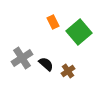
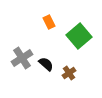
orange rectangle: moved 4 px left
green square: moved 4 px down
brown cross: moved 1 px right, 2 px down
